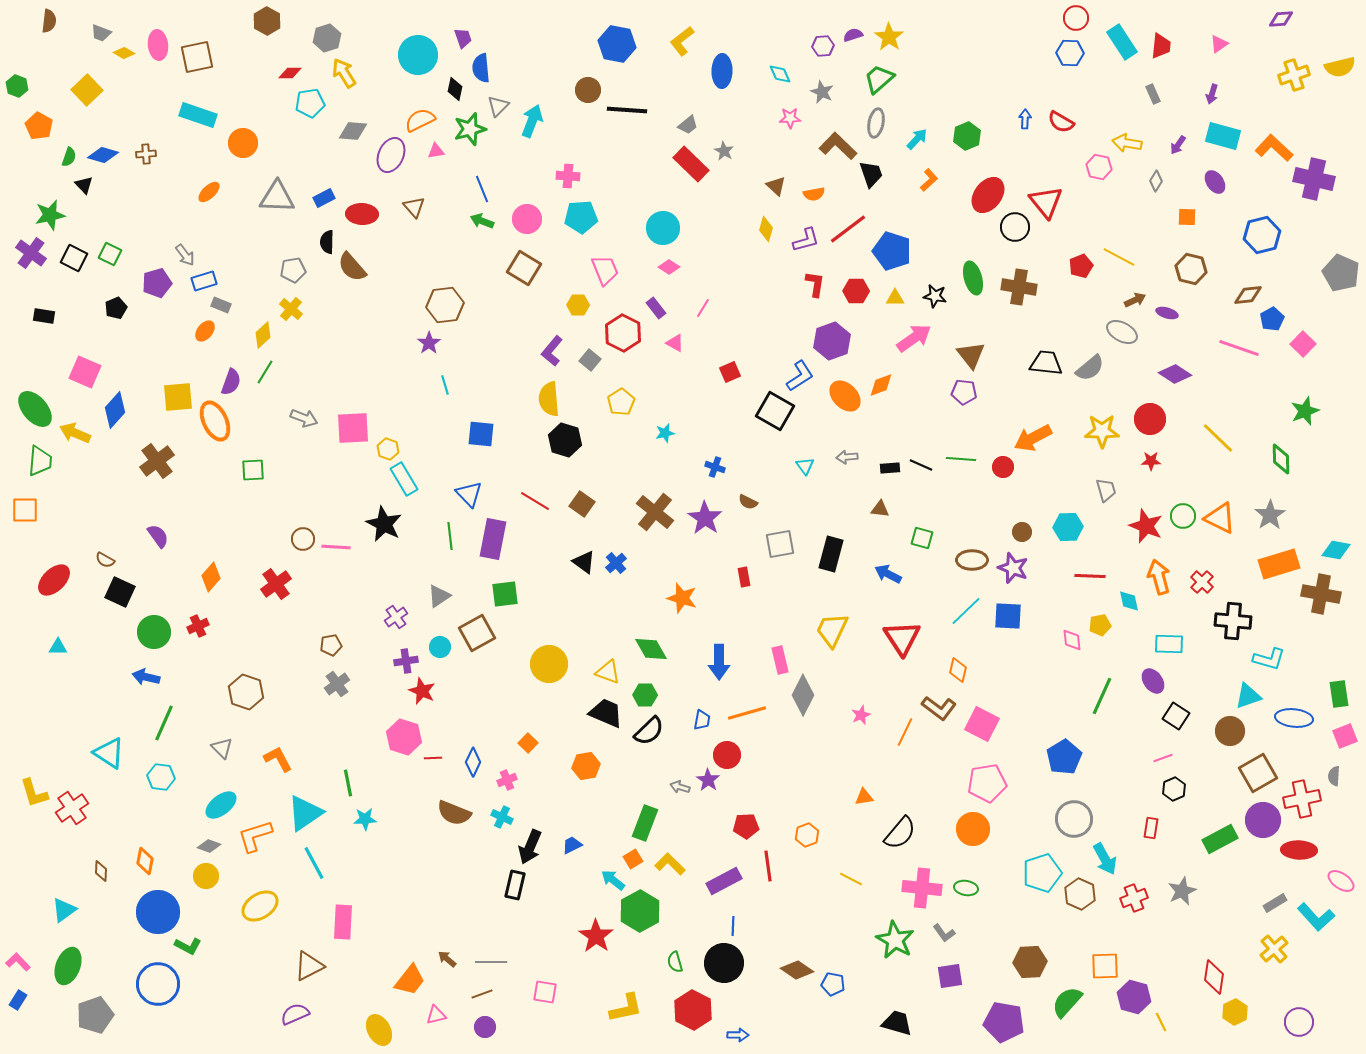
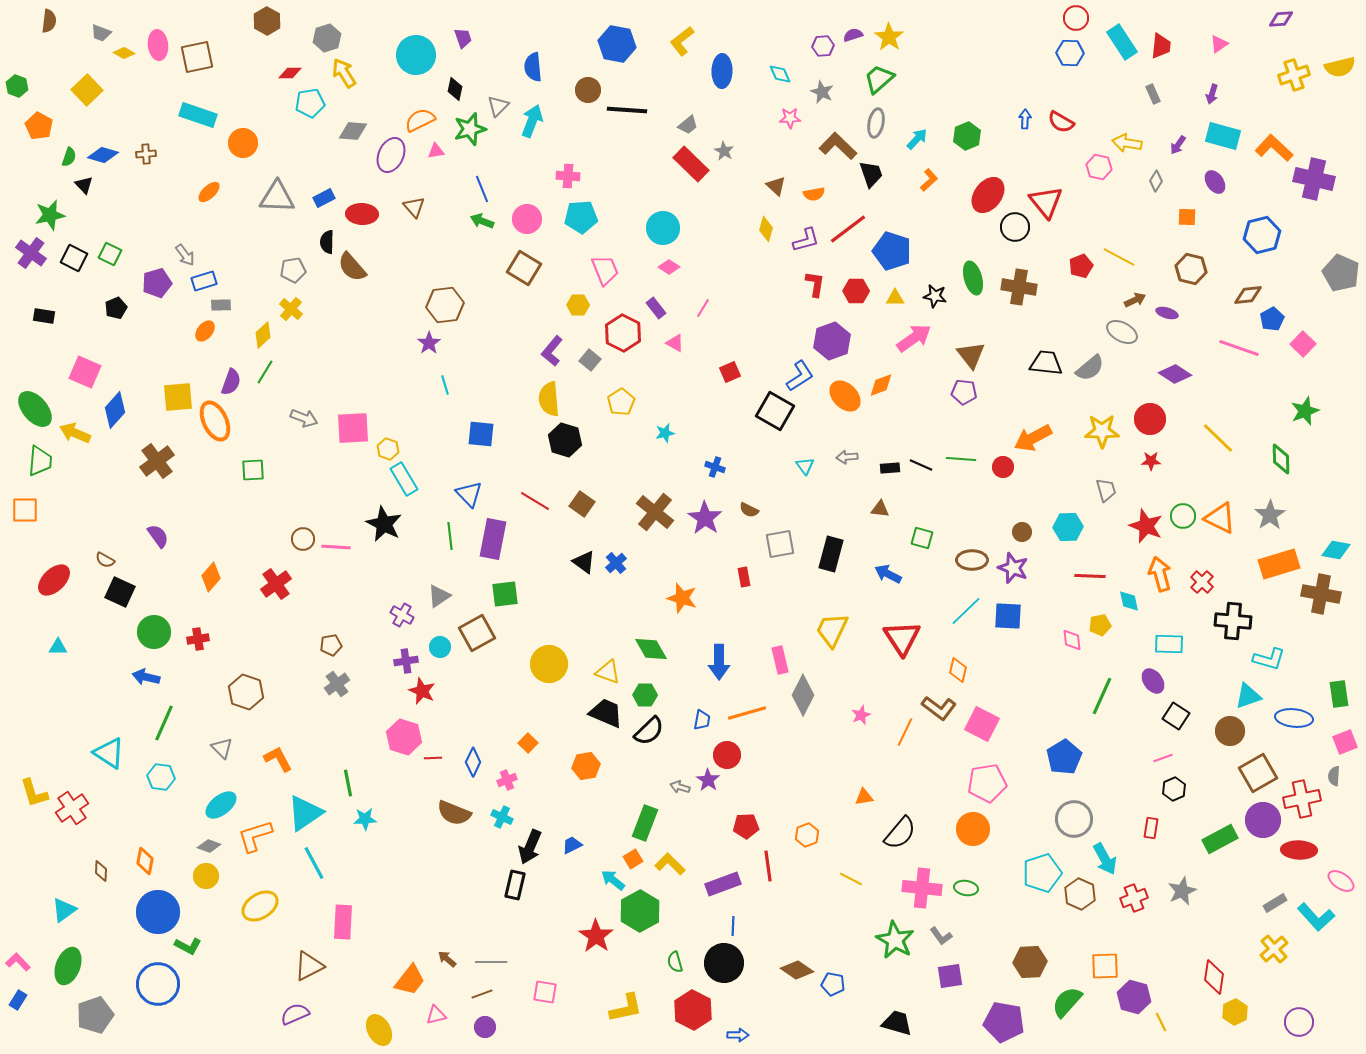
cyan circle at (418, 55): moved 2 px left
blue semicircle at (481, 68): moved 52 px right, 1 px up
gray rectangle at (221, 305): rotated 24 degrees counterclockwise
brown semicircle at (748, 502): moved 1 px right, 8 px down
orange arrow at (1159, 577): moved 1 px right, 3 px up
purple cross at (396, 617): moved 6 px right, 2 px up; rotated 25 degrees counterclockwise
red cross at (198, 626): moved 13 px down; rotated 15 degrees clockwise
pink square at (1345, 736): moved 6 px down
purple rectangle at (724, 881): moved 1 px left, 3 px down; rotated 8 degrees clockwise
gray L-shape at (944, 933): moved 3 px left, 3 px down
